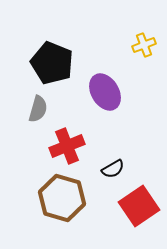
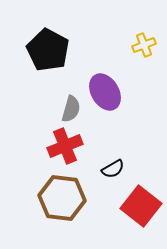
black pentagon: moved 4 px left, 13 px up; rotated 6 degrees clockwise
gray semicircle: moved 33 px right
red cross: moved 2 px left
brown hexagon: rotated 9 degrees counterclockwise
red square: moved 2 px right; rotated 18 degrees counterclockwise
